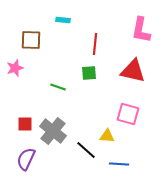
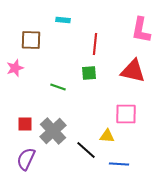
pink square: moved 2 px left; rotated 15 degrees counterclockwise
gray cross: rotated 8 degrees clockwise
